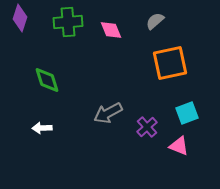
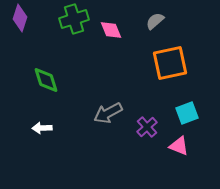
green cross: moved 6 px right, 3 px up; rotated 12 degrees counterclockwise
green diamond: moved 1 px left
